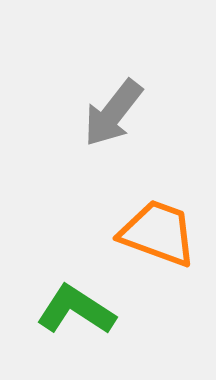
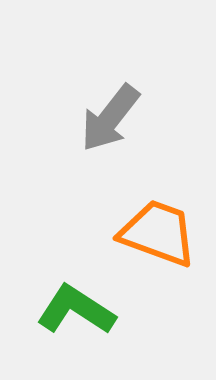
gray arrow: moved 3 px left, 5 px down
